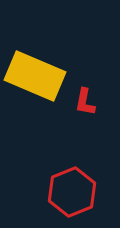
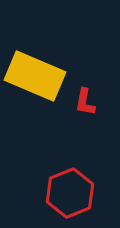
red hexagon: moved 2 px left, 1 px down
